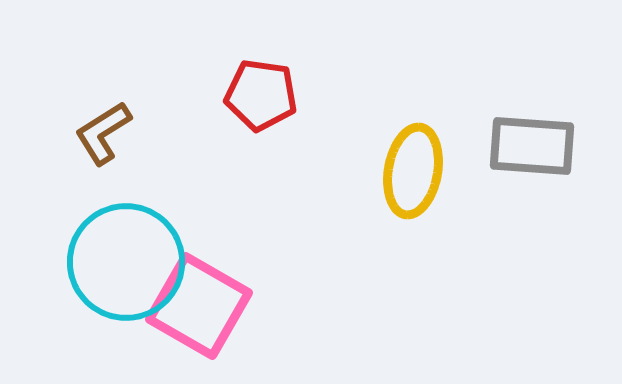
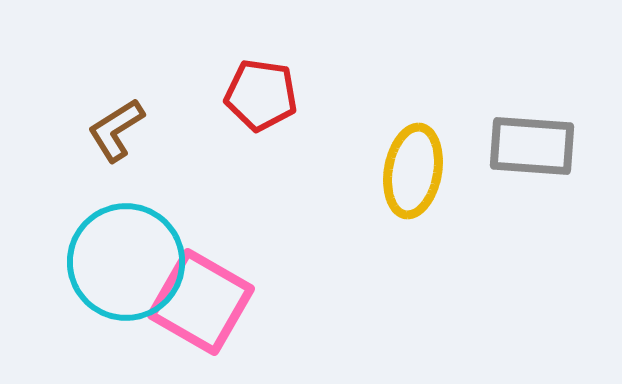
brown L-shape: moved 13 px right, 3 px up
pink square: moved 2 px right, 4 px up
